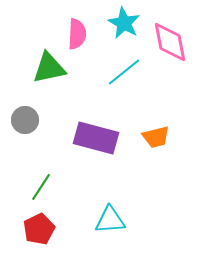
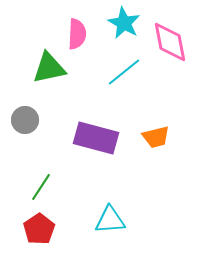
red pentagon: rotated 8 degrees counterclockwise
